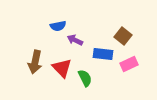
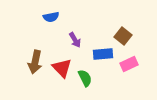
blue semicircle: moved 7 px left, 9 px up
purple arrow: rotated 147 degrees counterclockwise
blue rectangle: rotated 12 degrees counterclockwise
